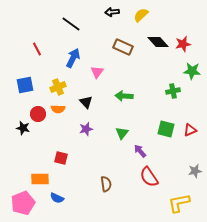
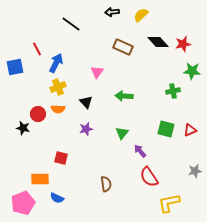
blue arrow: moved 17 px left, 5 px down
blue square: moved 10 px left, 18 px up
yellow L-shape: moved 10 px left
